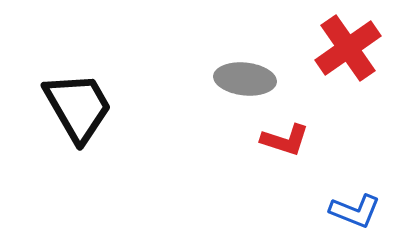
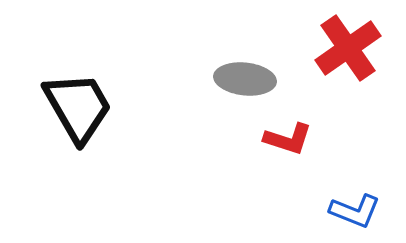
red L-shape: moved 3 px right, 1 px up
